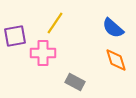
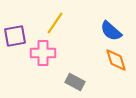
blue semicircle: moved 2 px left, 3 px down
